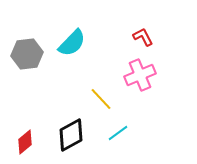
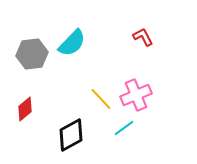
gray hexagon: moved 5 px right
pink cross: moved 4 px left, 20 px down
cyan line: moved 6 px right, 5 px up
red diamond: moved 33 px up
